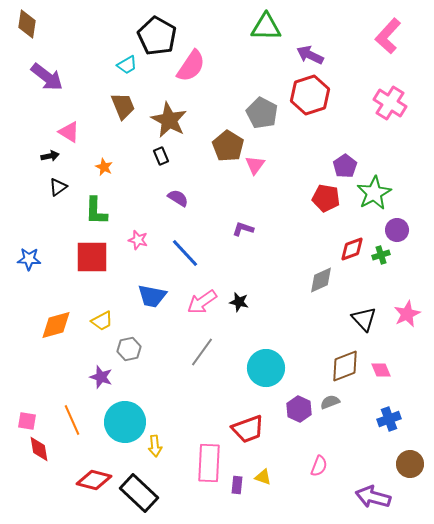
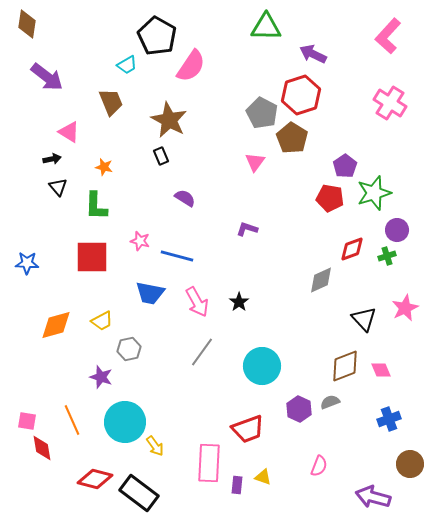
purple arrow at (310, 55): moved 3 px right, 1 px up
red hexagon at (310, 95): moved 9 px left
brown trapezoid at (123, 106): moved 12 px left, 4 px up
brown pentagon at (228, 146): moved 64 px right, 8 px up
black arrow at (50, 156): moved 2 px right, 3 px down
pink triangle at (255, 165): moved 3 px up
orange star at (104, 167): rotated 12 degrees counterclockwise
black triangle at (58, 187): rotated 36 degrees counterclockwise
green star at (374, 193): rotated 12 degrees clockwise
purple semicircle at (178, 198): moved 7 px right
red pentagon at (326, 198): moved 4 px right
green L-shape at (96, 211): moved 5 px up
purple L-shape at (243, 229): moved 4 px right
pink star at (138, 240): moved 2 px right, 1 px down
blue line at (185, 253): moved 8 px left, 3 px down; rotated 32 degrees counterclockwise
green cross at (381, 255): moved 6 px right, 1 px down
blue star at (29, 259): moved 2 px left, 4 px down
blue trapezoid at (152, 296): moved 2 px left, 3 px up
pink arrow at (202, 302): moved 5 px left; rotated 84 degrees counterclockwise
black star at (239, 302): rotated 24 degrees clockwise
pink star at (407, 314): moved 2 px left, 6 px up
cyan circle at (266, 368): moved 4 px left, 2 px up
yellow arrow at (155, 446): rotated 30 degrees counterclockwise
red diamond at (39, 449): moved 3 px right, 1 px up
red diamond at (94, 480): moved 1 px right, 1 px up
black rectangle at (139, 493): rotated 6 degrees counterclockwise
